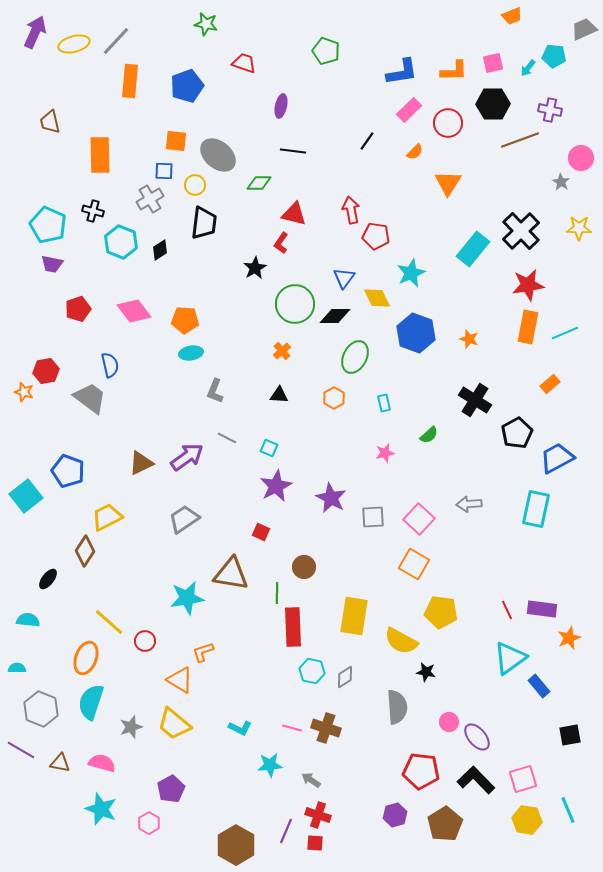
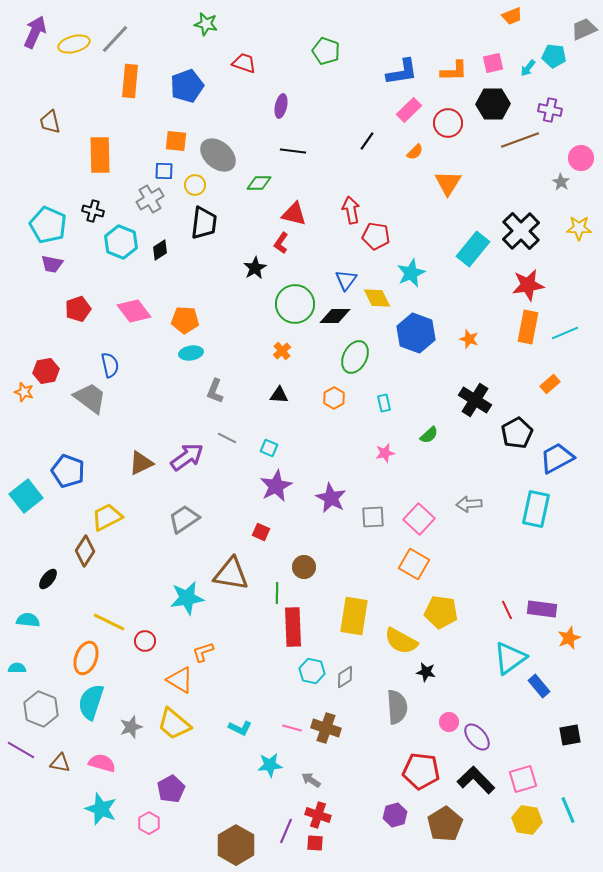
gray line at (116, 41): moved 1 px left, 2 px up
blue triangle at (344, 278): moved 2 px right, 2 px down
yellow line at (109, 622): rotated 16 degrees counterclockwise
